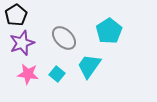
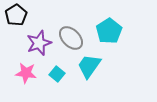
gray ellipse: moved 7 px right
purple star: moved 17 px right
pink star: moved 2 px left, 1 px up
